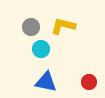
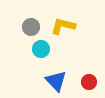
blue triangle: moved 10 px right, 1 px up; rotated 35 degrees clockwise
